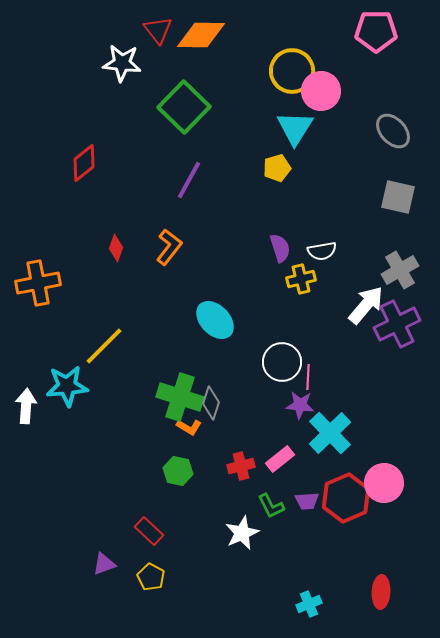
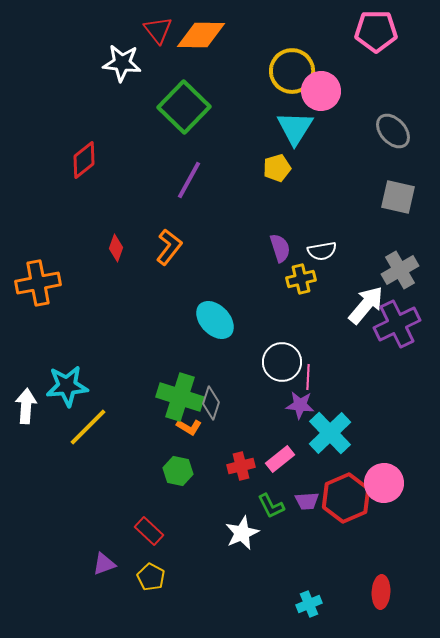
red diamond at (84, 163): moved 3 px up
yellow line at (104, 346): moved 16 px left, 81 px down
